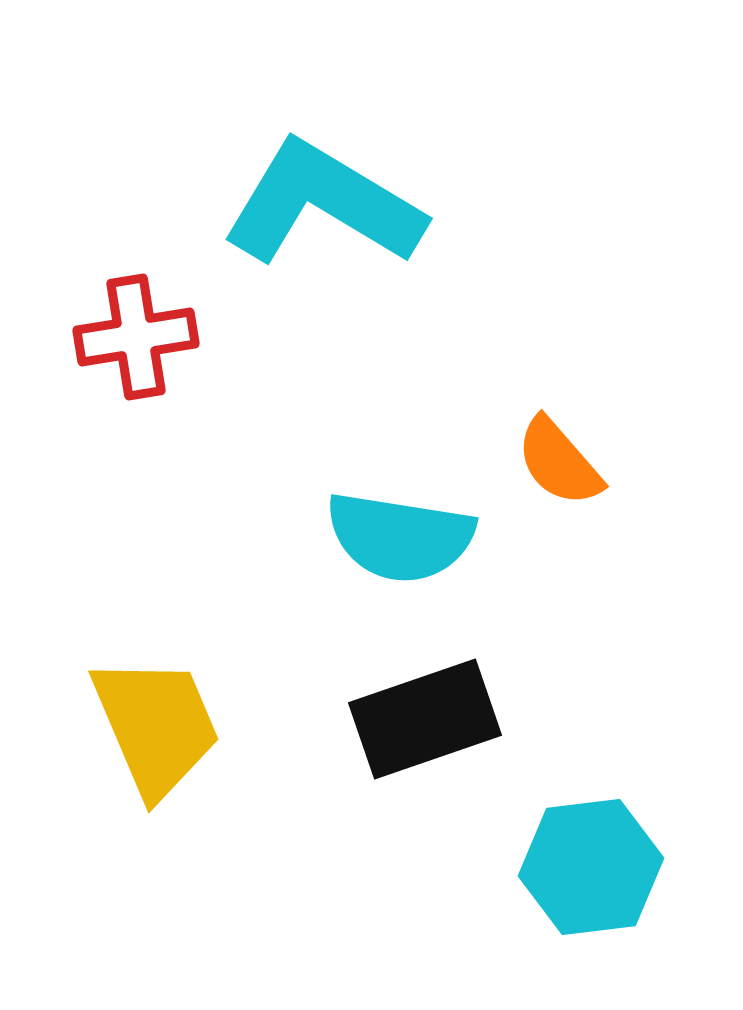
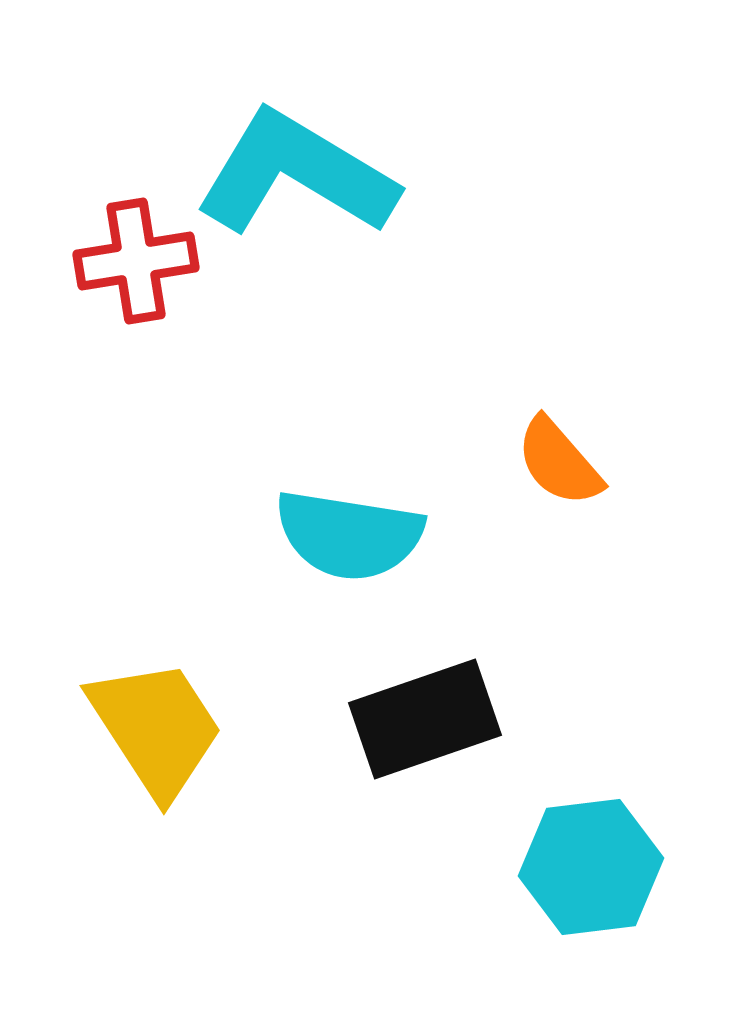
cyan L-shape: moved 27 px left, 30 px up
red cross: moved 76 px up
cyan semicircle: moved 51 px left, 2 px up
yellow trapezoid: moved 2 px down; rotated 10 degrees counterclockwise
